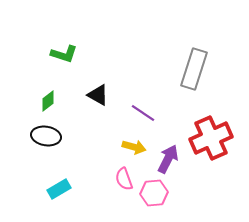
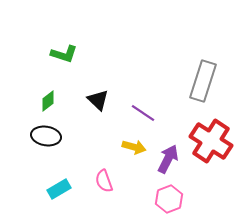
gray rectangle: moved 9 px right, 12 px down
black triangle: moved 5 px down; rotated 15 degrees clockwise
red cross: moved 3 px down; rotated 33 degrees counterclockwise
pink semicircle: moved 20 px left, 2 px down
pink hexagon: moved 15 px right, 6 px down; rotated 16 degrees counterclockwise
